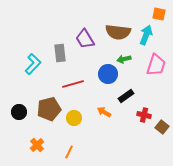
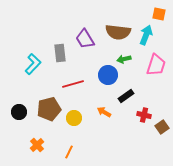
blue circle: moved 1 px down
brown square: rotated 16 degrees clockwise
